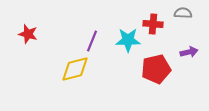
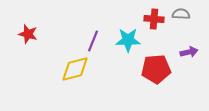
gray semicircle: moved 2 px left, 1 px down
red cross: moved 1 px right, 5 px up
purple line: moved 1 px right
red pentagon: rotated 8 degrees clockwise
